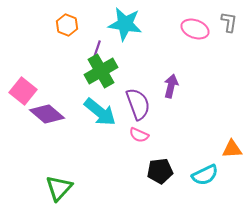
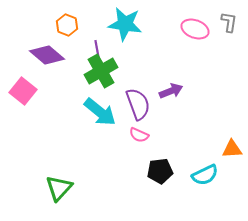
purple line: rotated 30 degrees counterclockwise
purple arrow: moved 5 px down; rotated 55 degrees clockwise
purple diamond: moved 59 px up
